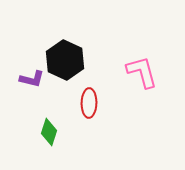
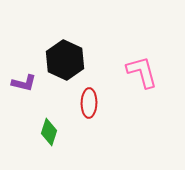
purple L-shape: moved 8 px left, 4 px down
